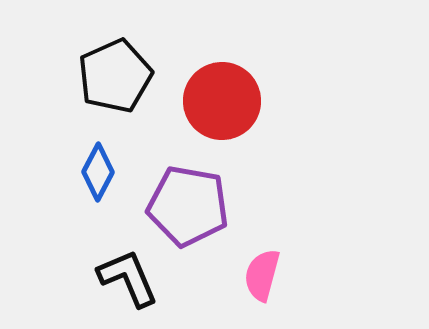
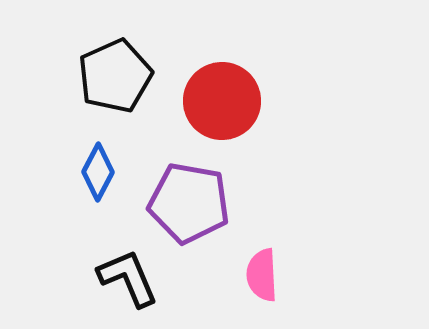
purple pentagon: moved 1 px right, 3 px up
pink semicircle: rotated 18 degrees counterclockwise
